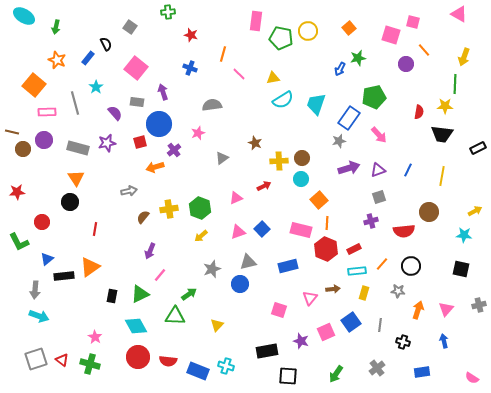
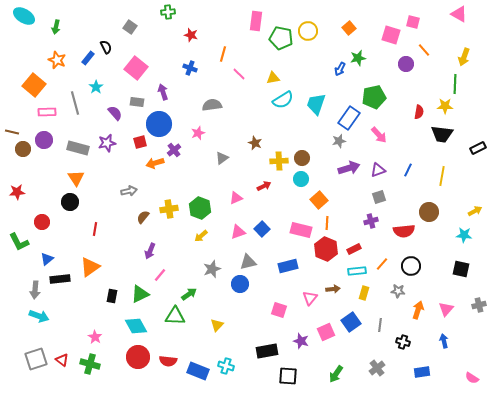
black semicircle at (106, 44): moved 3 px down
orange arrow at (155, 167): moved 4 px up
black rectangle at (64, 276): moved 4 px left, 3 px down
